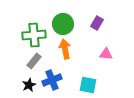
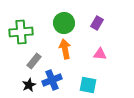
green circle: moved 1 px right, 1 px up
green cross: moved 13 px left, 3 px up
pink triangle: moved 6 px left
